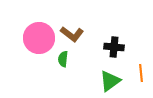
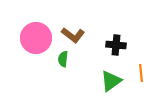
brown L-shape: moved 1 px right, 1 px down
pink circle: moved 3 px left
black cross: moved 2 px right, 2 px up
green triangle: moved 1 px right
